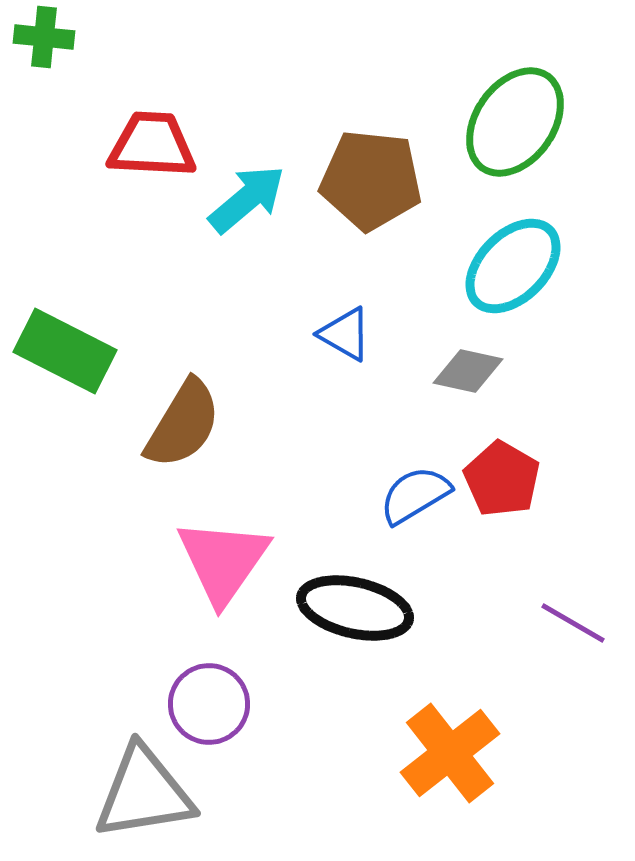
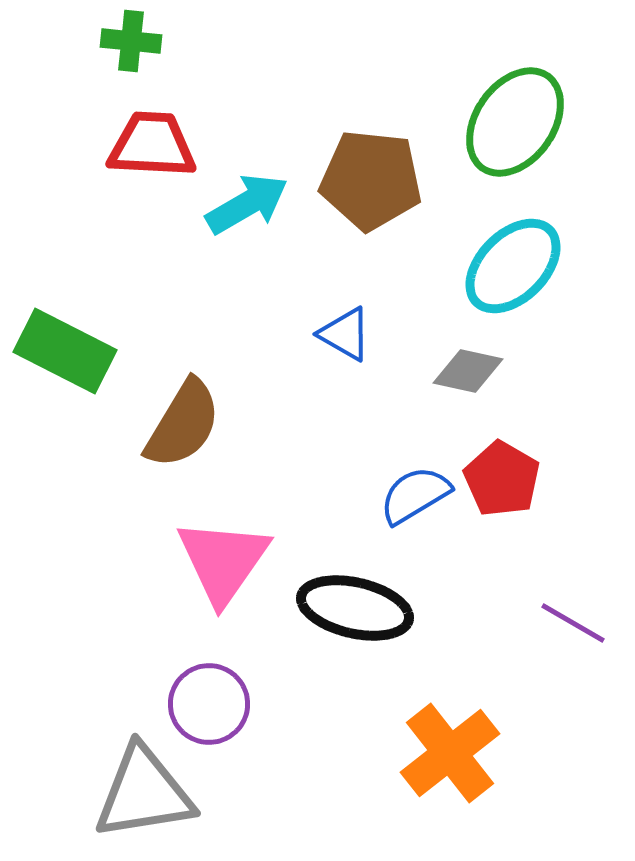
green cross: moved 87 px right, 4 px down
cyan arrow: moved 5 px down; rotated 10 degrees clockwise
